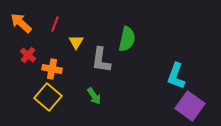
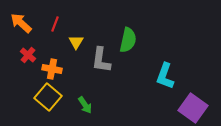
green semicircle: moved 1 px right, 1 px down
cyan L-shape: moved 11 px left
green arrow: moved 9 px left, 9 px down
purple square: moved 3 px right, 2 px down
